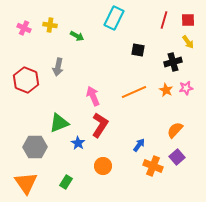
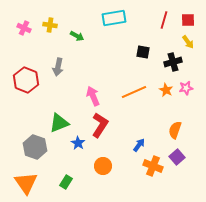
cyan rectangle: rotated 55 degrees clockwise
black square: moved 5 px right, 2 px down
orange semicircle: rotated 24 degrees counterclockwise
gray hexagon: rotated 20 degrees clockwise
